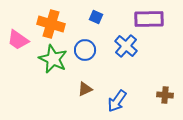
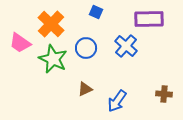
blue square: moved 5 px up
orange cross: rotated 28 degrees clockwise
pink trapezoid: moved 2 px right, 3 px down
blue circle: moved 1 px right, 2 px up
brown cross: moved 1 px left, 1 px up
